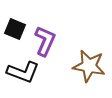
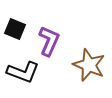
purple L-shape: moved 4 px right
brown star: moved 1 px up; rotated 12 degrees clockwise
